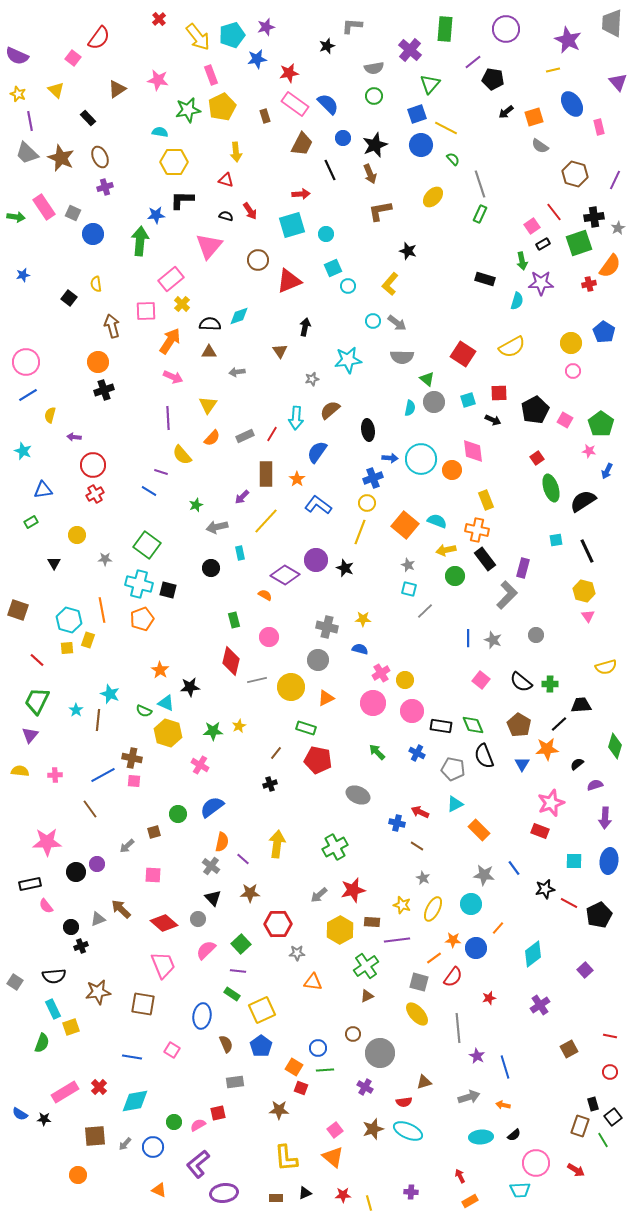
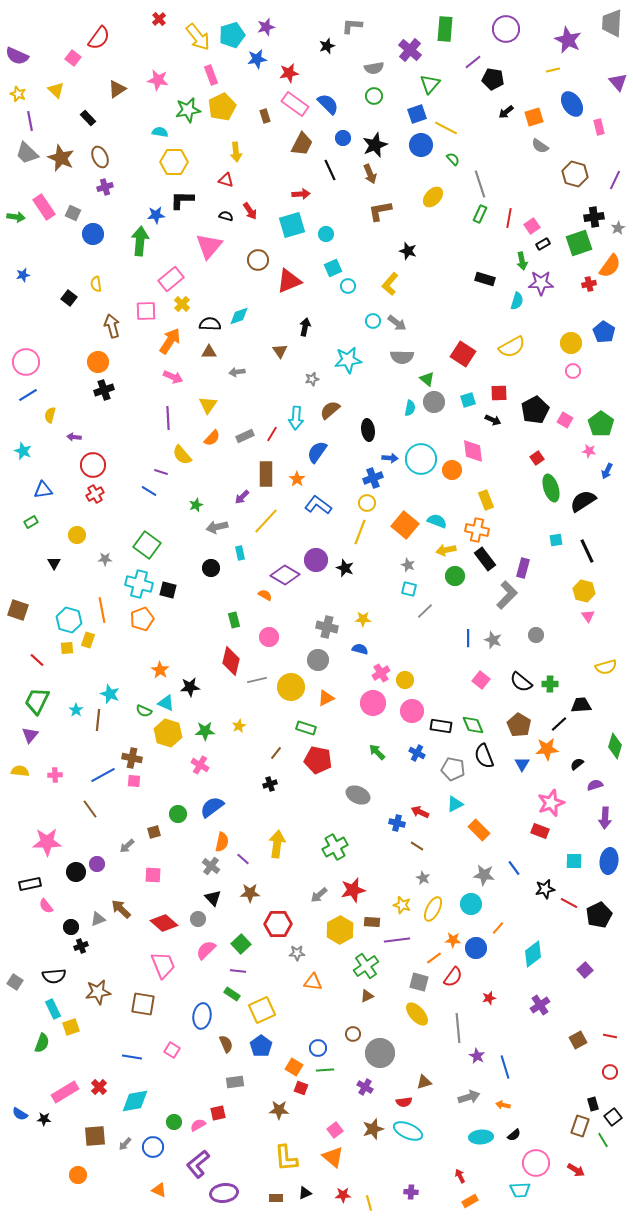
red line at (554, 212): moved 45 px left, 6 px down; rotated 48 degrees clockwise
green star at (213, 731): moved 8 px left
brown square at (569, 1049): moved 9 px right, 9 px up
